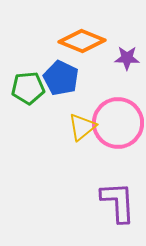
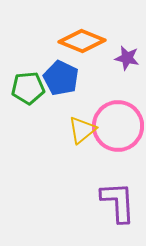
purple star: rotated 10 degrees clockwise
pink circle: moved 3 px down
yellow triangle: moved 3 px down
